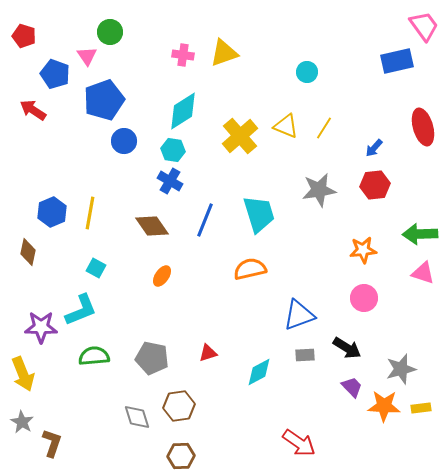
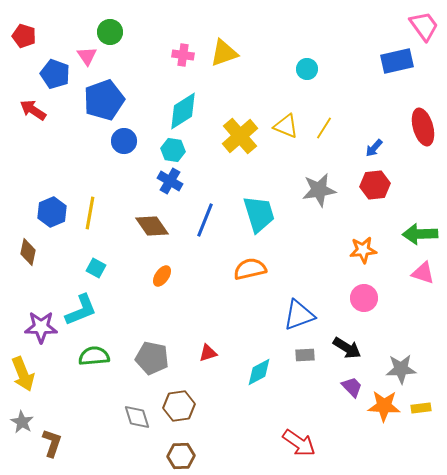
cyan circle at (307, 72): moved 3 px up
gray star at (401, 369): rotated 12 degrees clockwise
